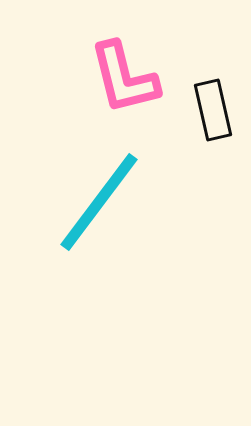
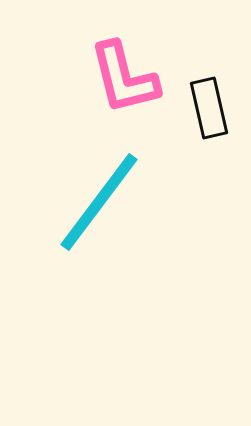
black rectangle: moved 4 px left, 2 px up
